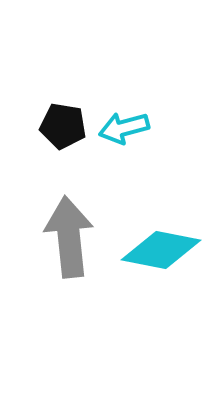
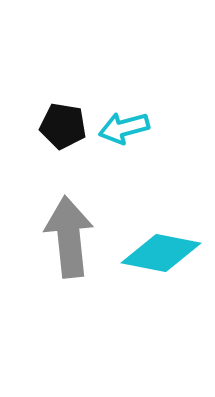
cyan diamond: moved 3 px down
